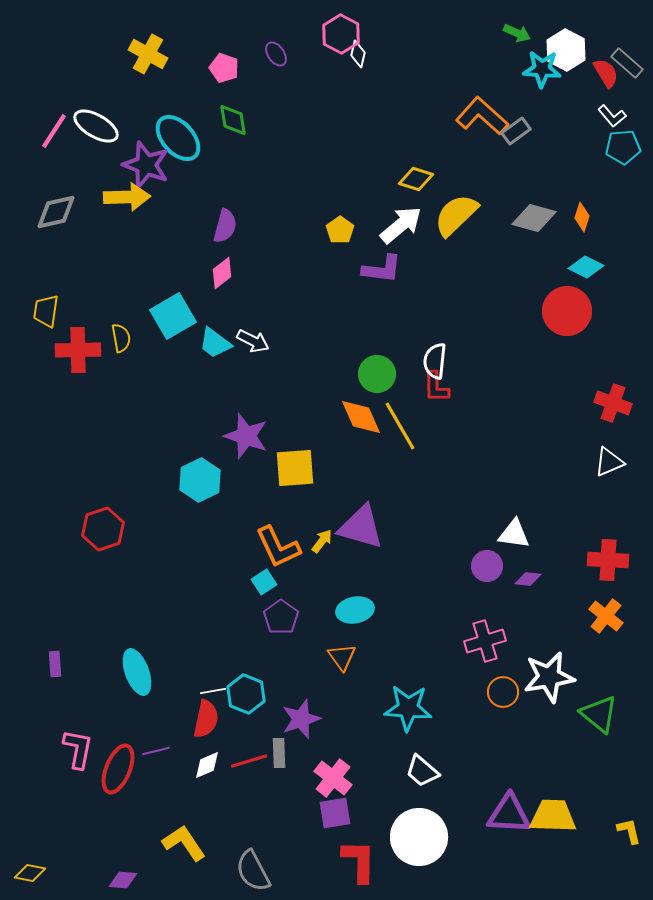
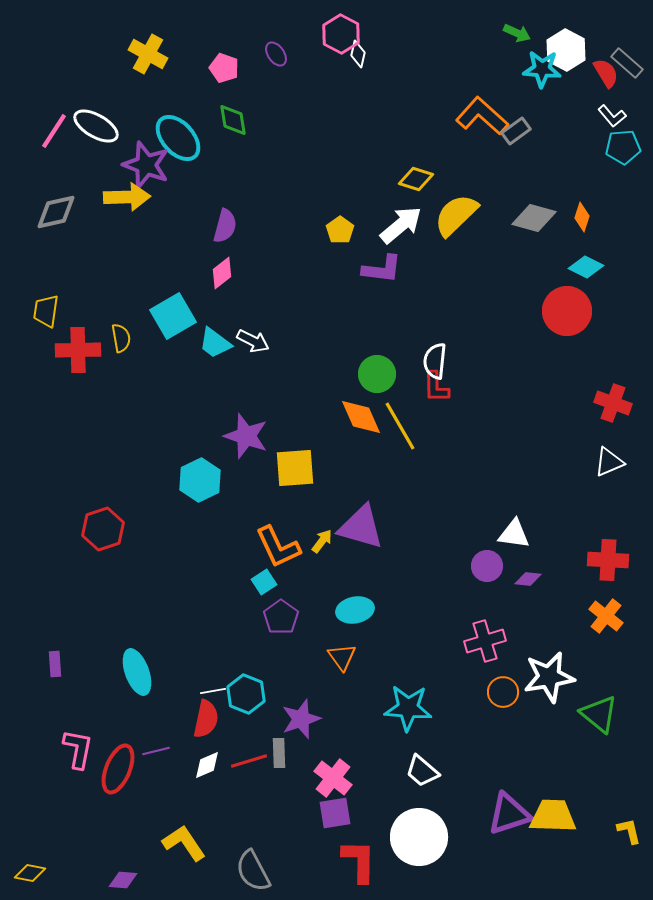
purple triangle at (509, 814): rotated 21 degrees counterclockwise
